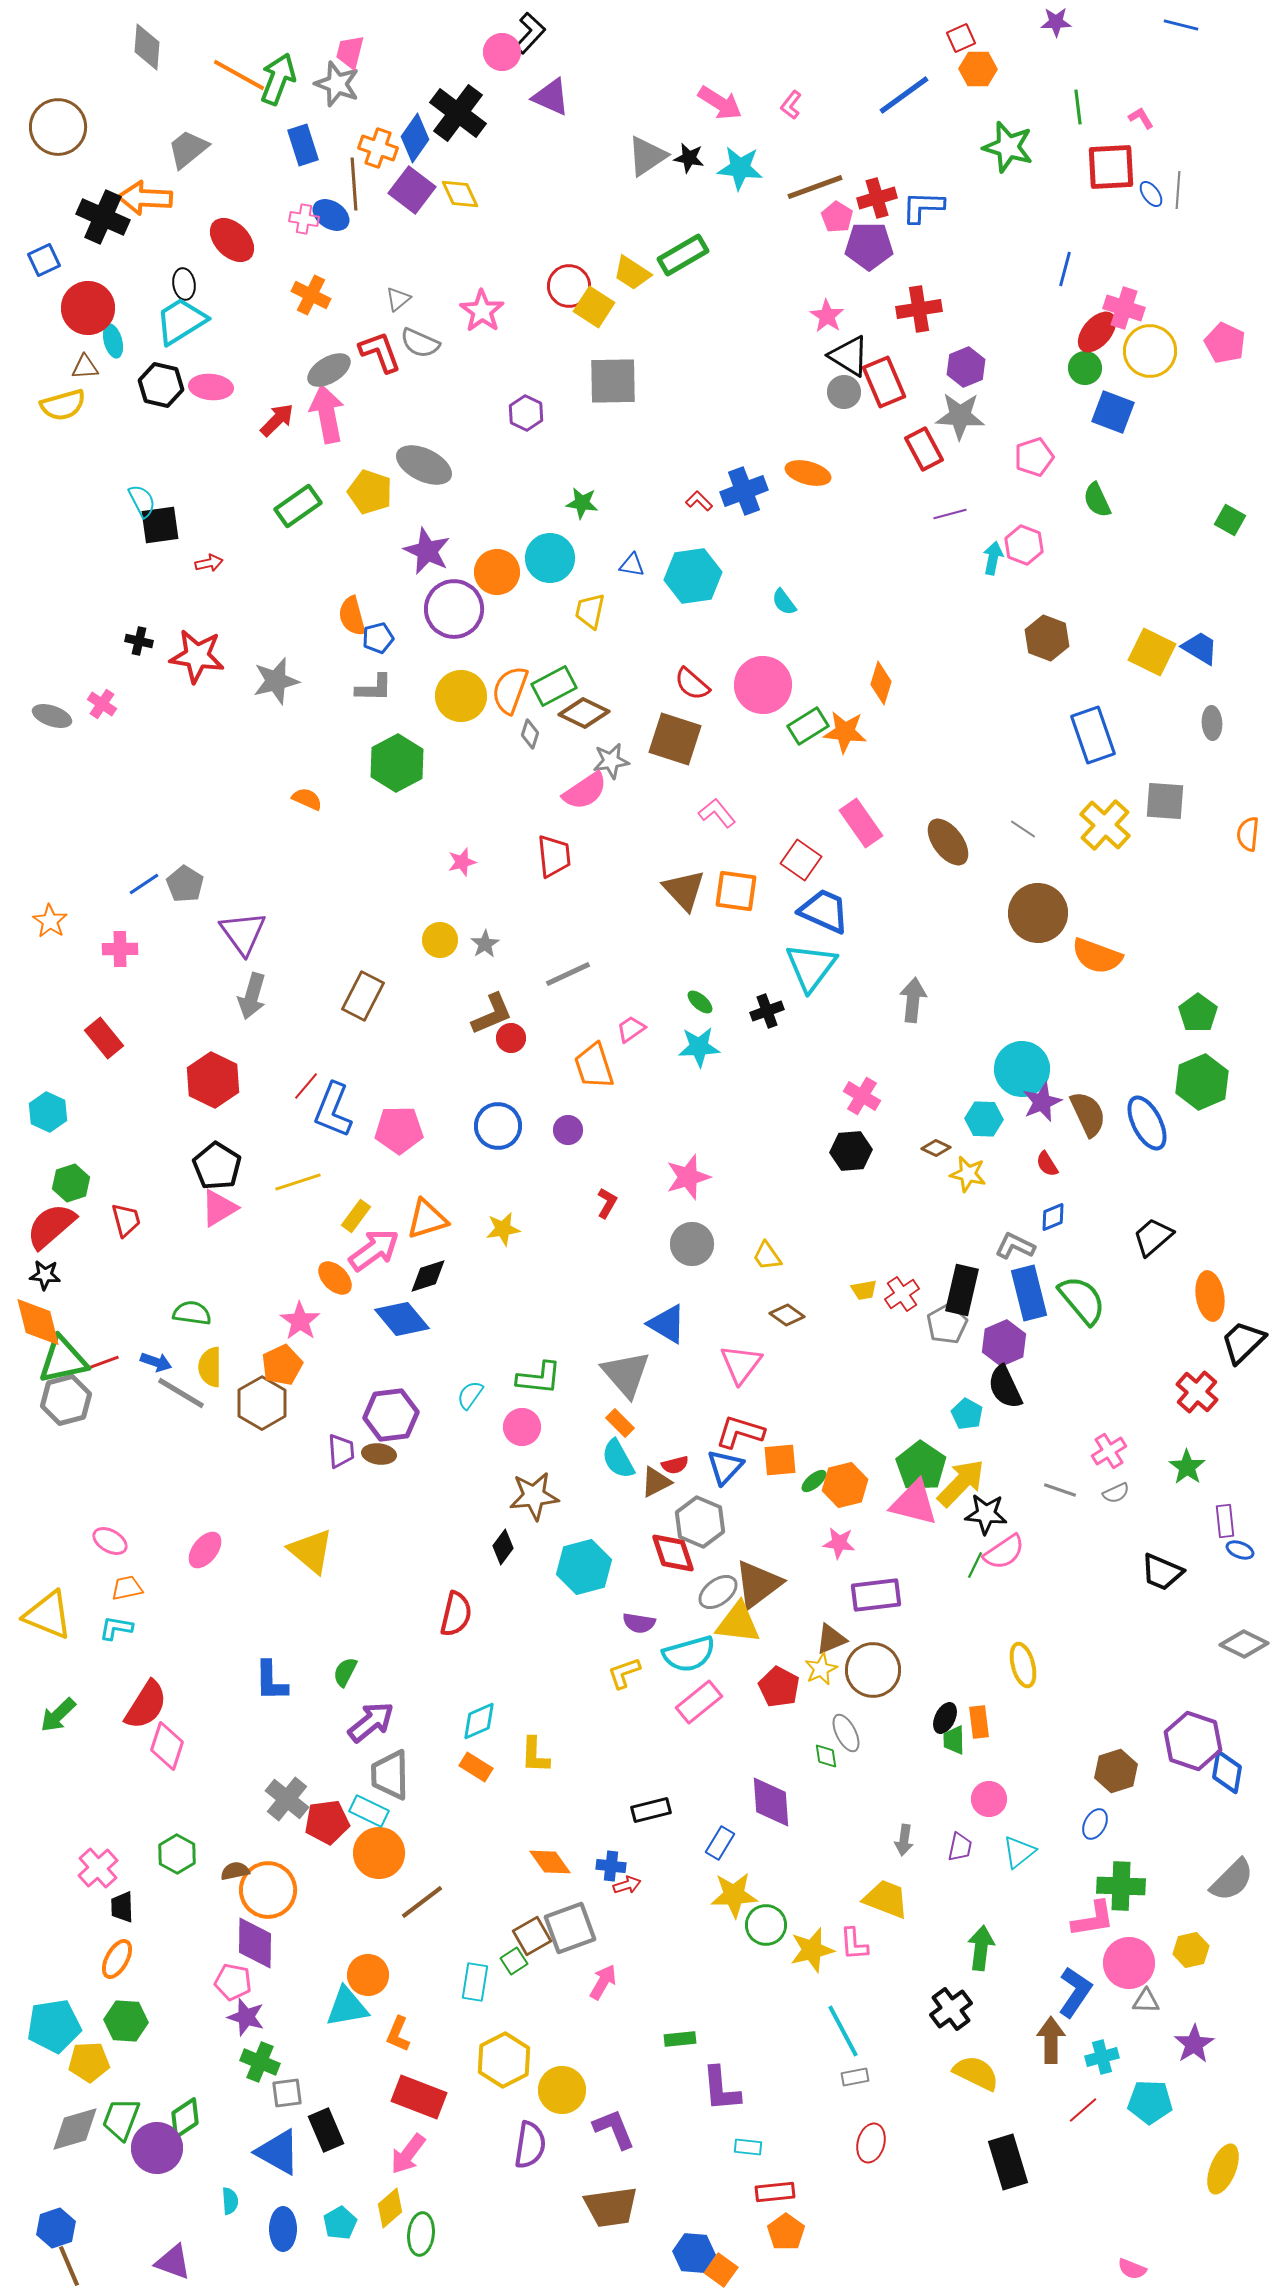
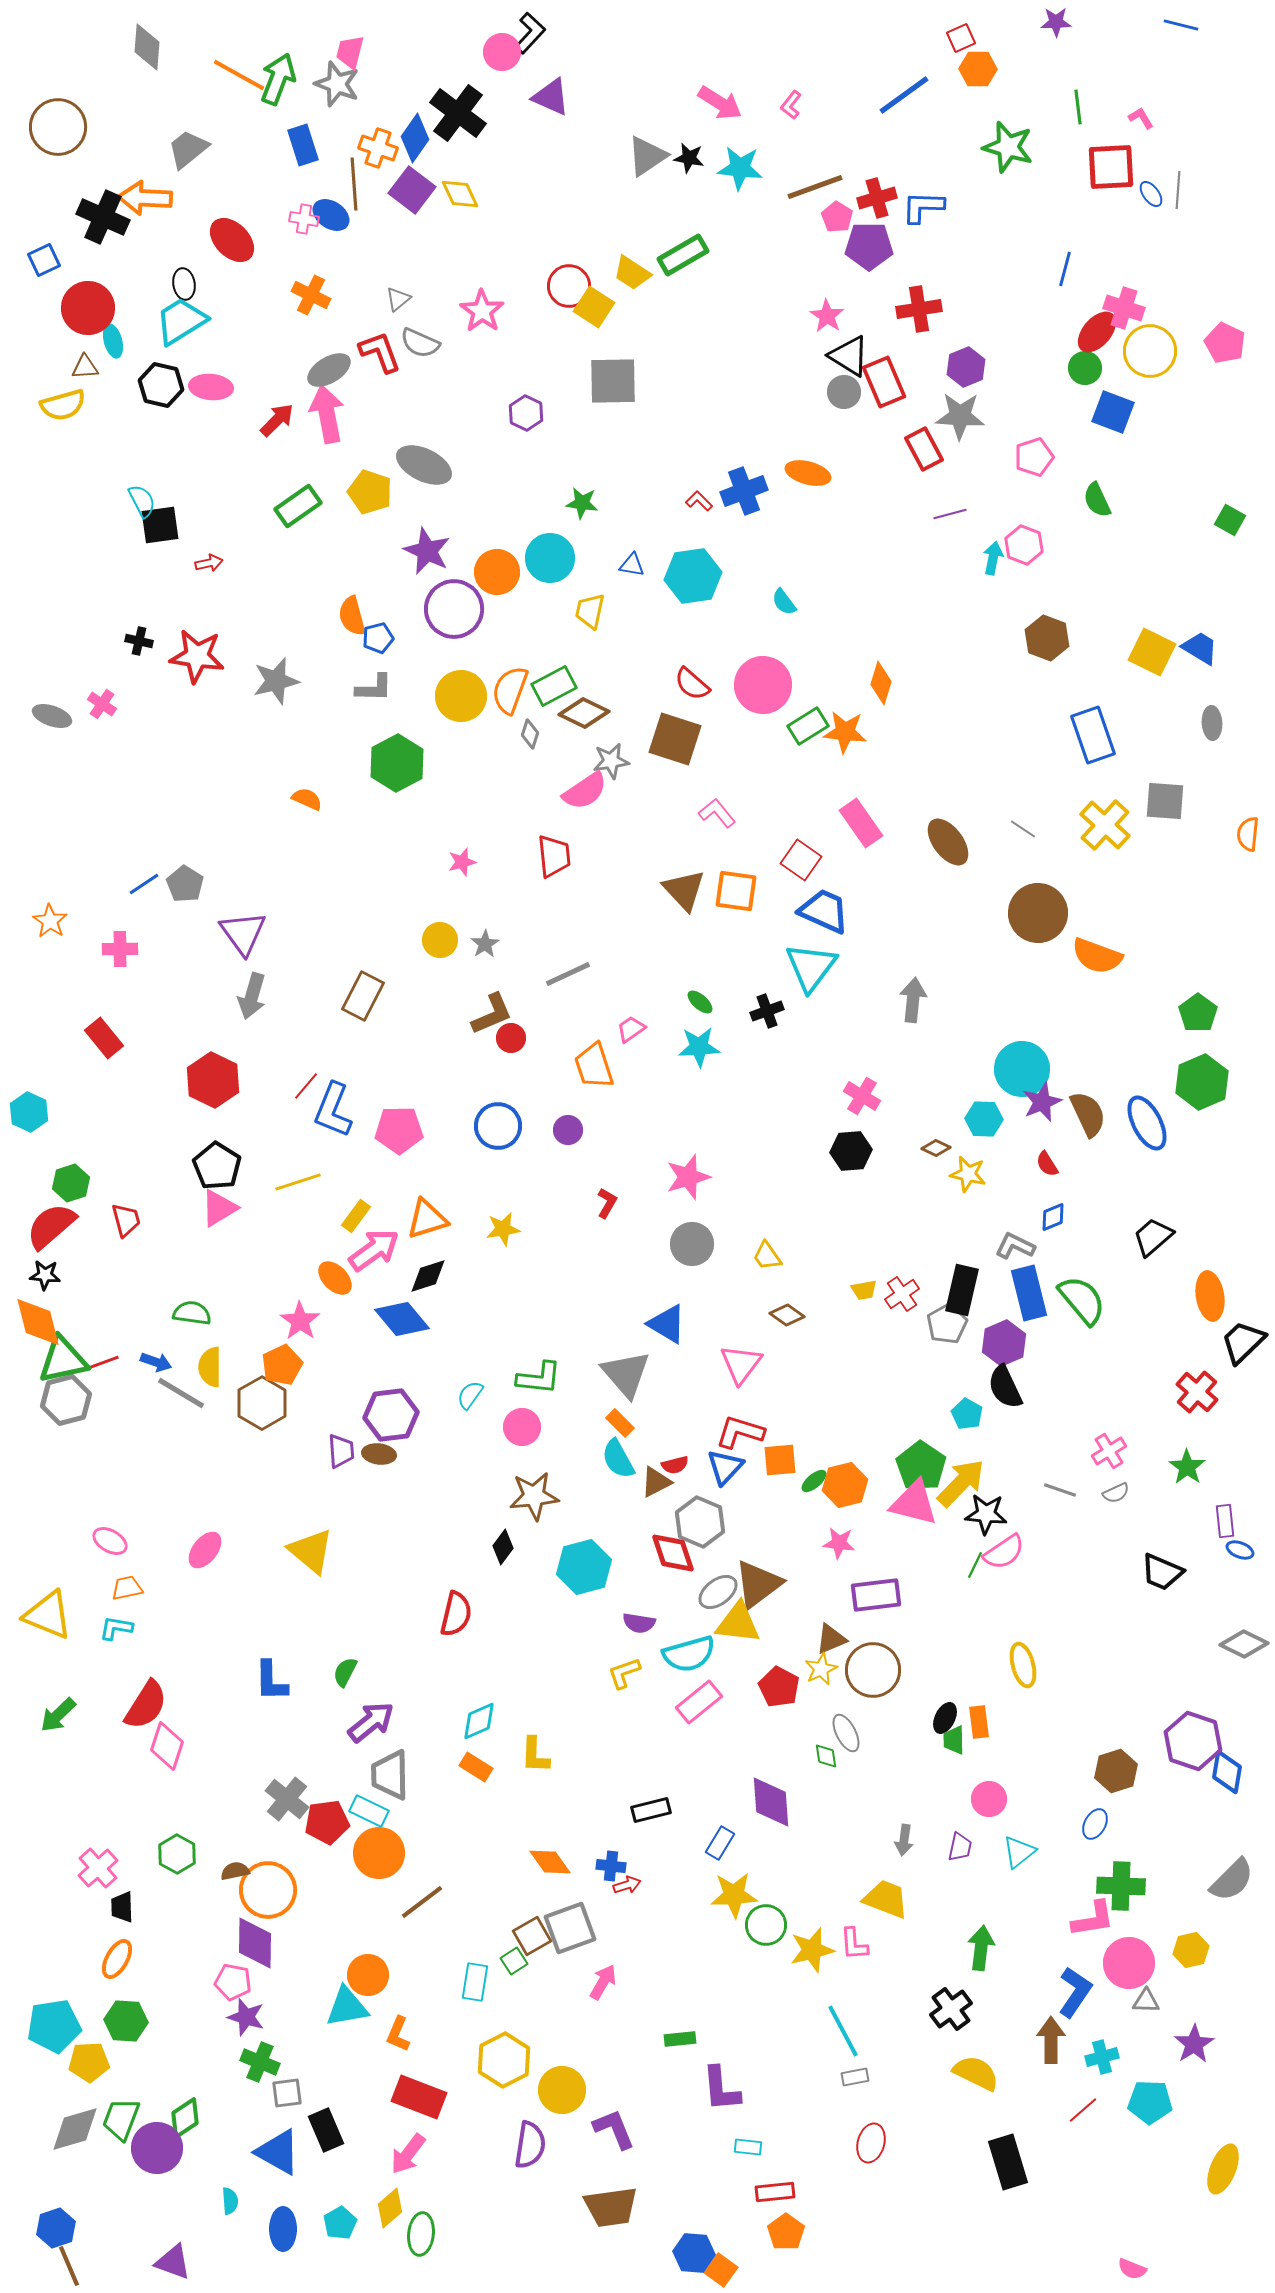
cyan hexagon at (48, 1112): moved 19 px left
